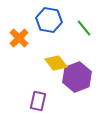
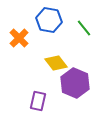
purple hexagon: moved 2 px left, 6 px down; rotated 16 degrees counterclockwise
